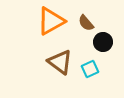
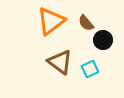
orange triangle: rotated 8 degrees counterclockwise
black circle: moved 2 px up
